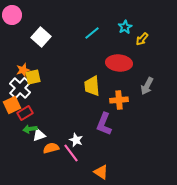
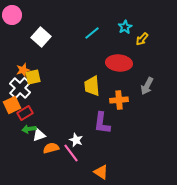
purple L-shape: moved 2 px left, 1 px up; rotated 15 degrees counterclockwise
green arrow: moved 1 px left
